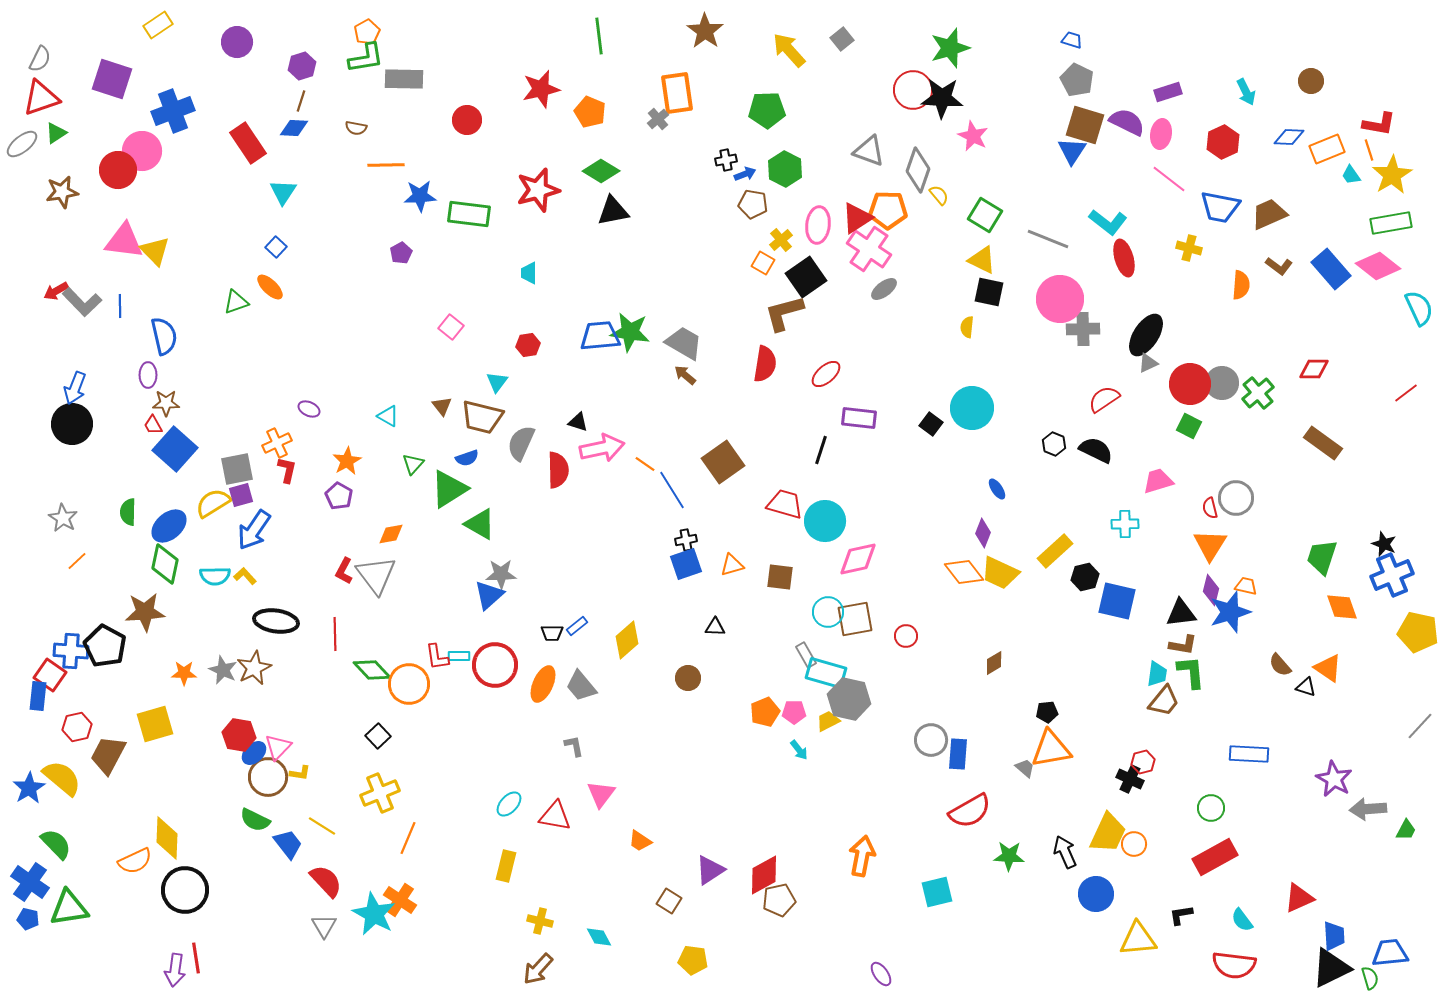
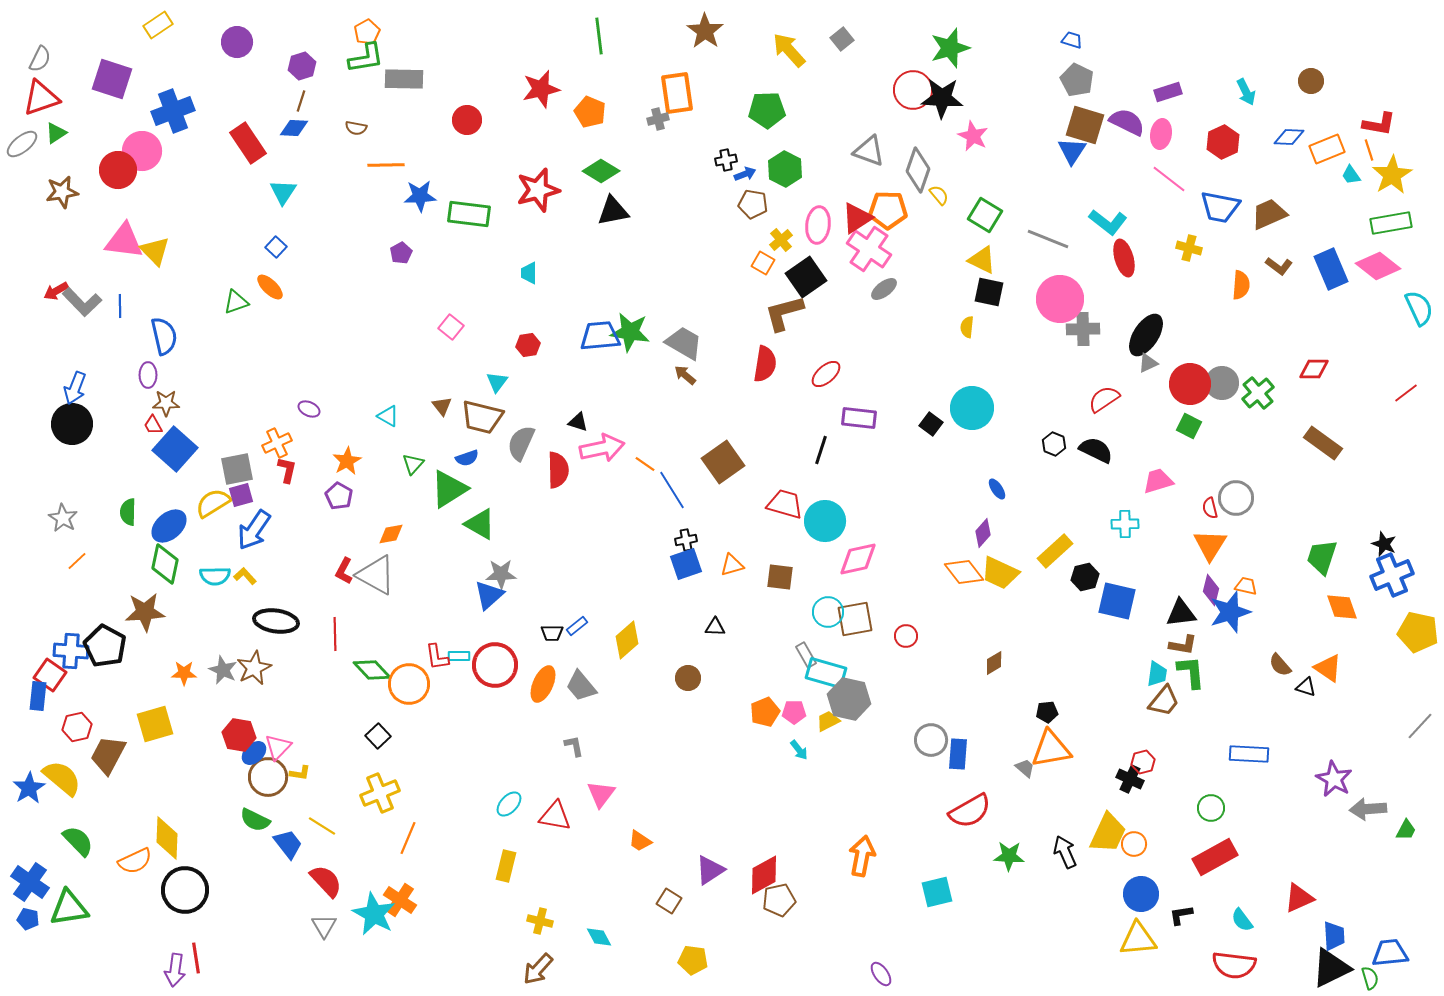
gray cross at (658, 119): rotated 25 degrees clockwise
blue rectangle at (1331, 269): rotated 18 degrees clockwise
purple diamond at (983, 533): rotated 20 degrees clockwise
gray triangle at (376, 575): rotated 24 degrees counterclockwise
green semicircle at (56, 844): moved 22 px right, 3 px up
blue circle at (1096, 894): moved 45 px right
